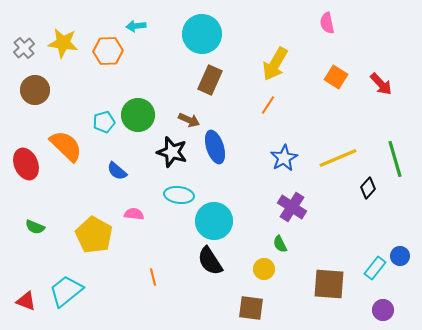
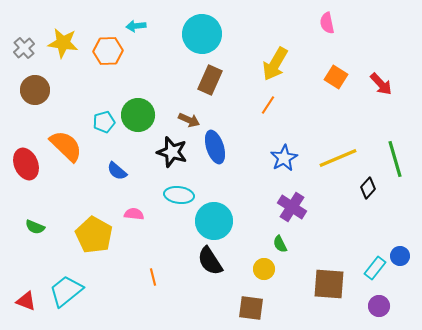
purple circle at (383, 310): moved 4 px left, 4 px up
